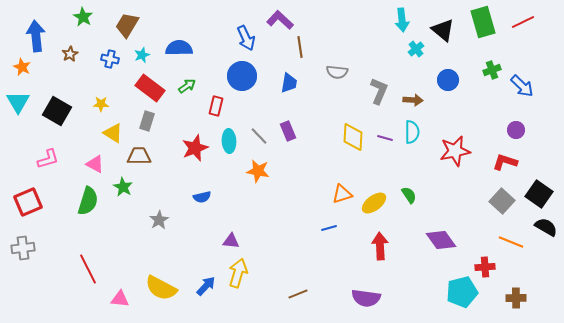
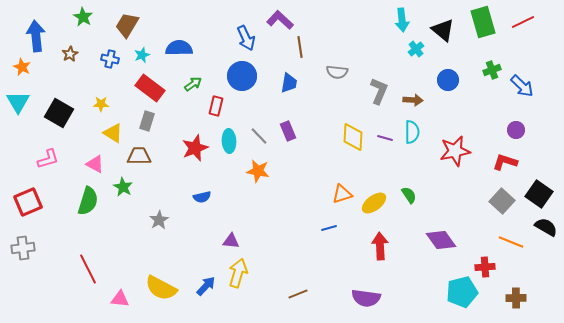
green arrow at (187, 86): moved 6 px right, 2 px up
black square at (57, 111): moved 2 px right, 2 px down
